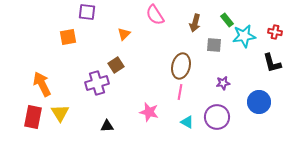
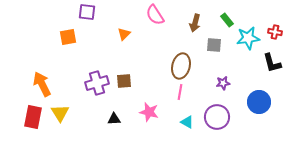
cyan star: moved 4 px right, 2 px down
brown square: moved 8 px right, 16 px down; rotated 28 degrees clockwise
black triangle: moved 7 px right, 7 px up
